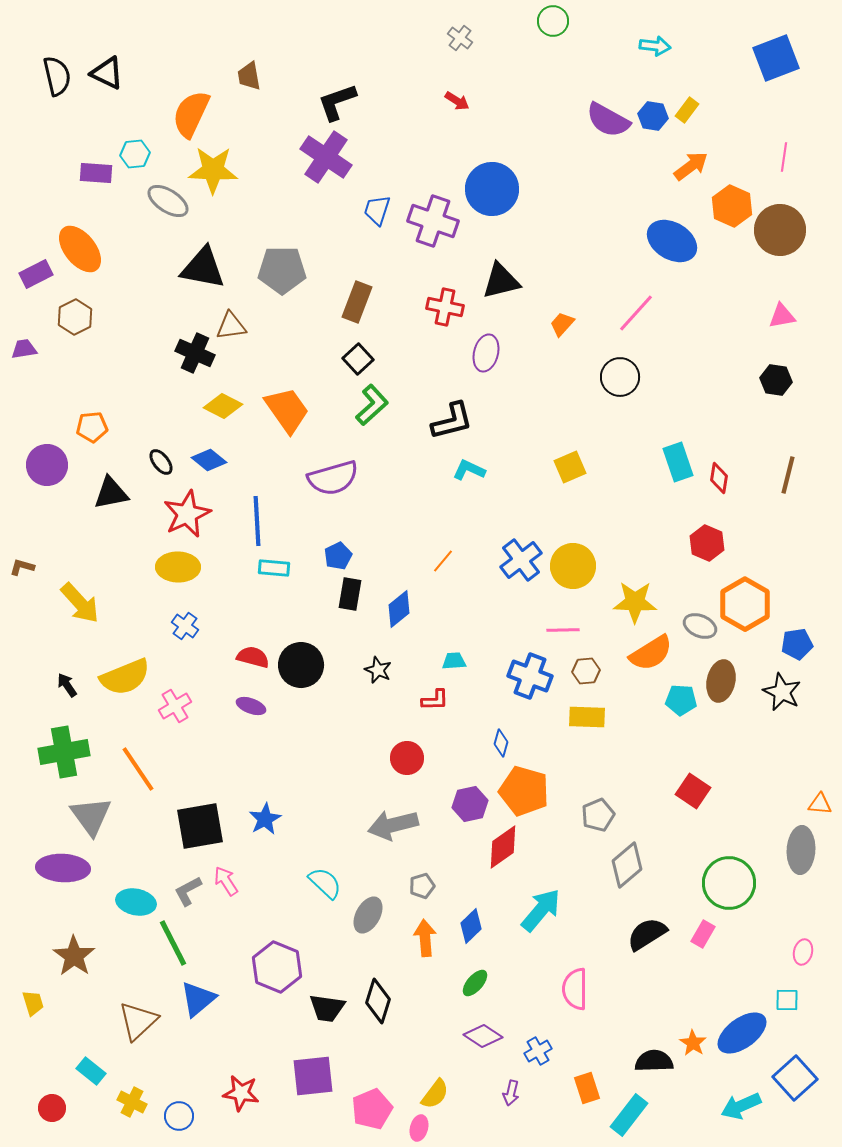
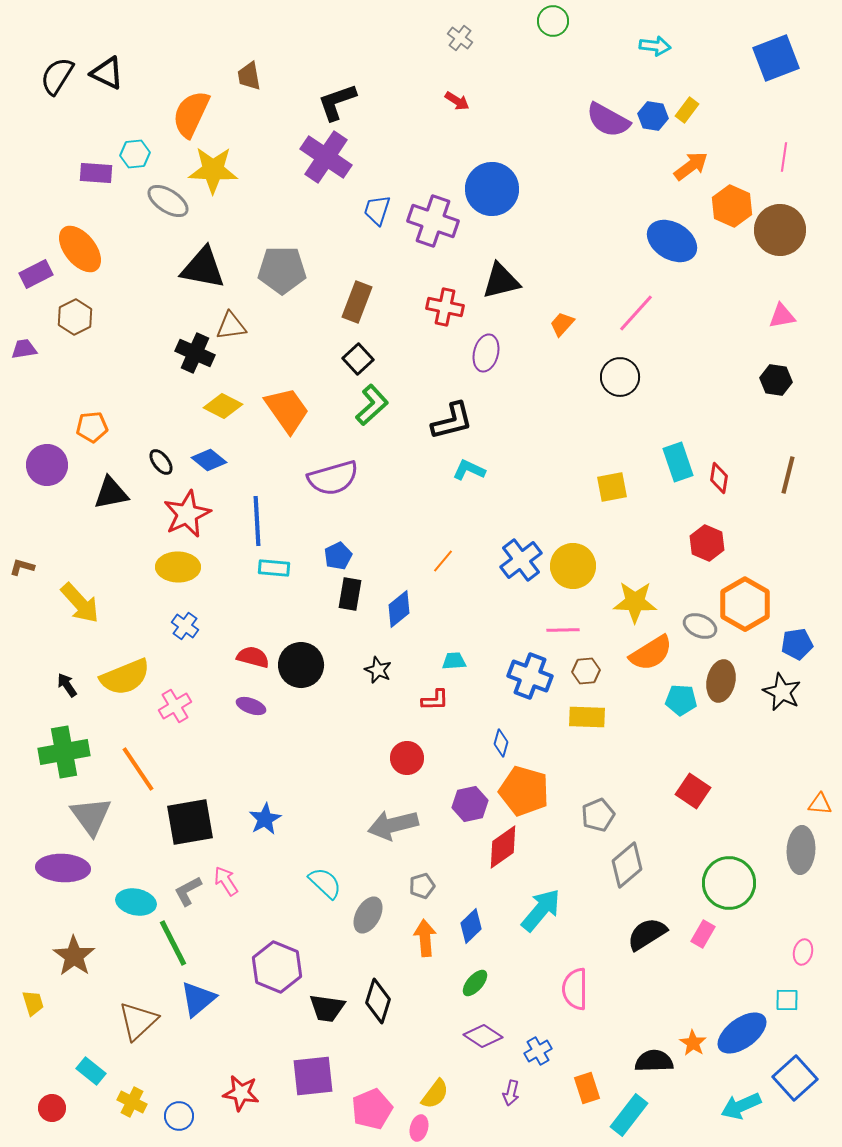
black semicircle at (57, 76): rotated 135 degrees counterclockwise
yellow square at (570, 467): moved 42 px right, 20 px down; rotated 12 degrees clockwise
black square at (200, 826): moved 10 px left, 4 px up
